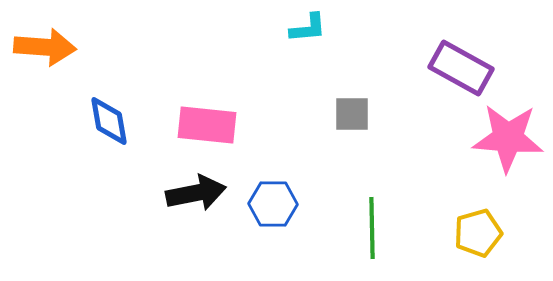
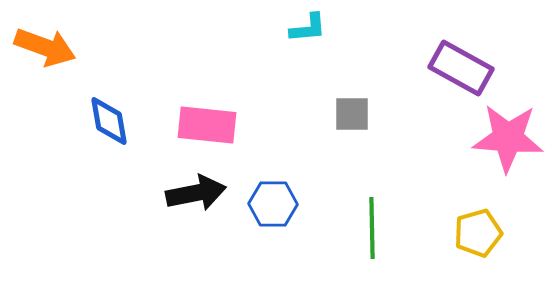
orange arrow: rotated 16 degrees clockwise
